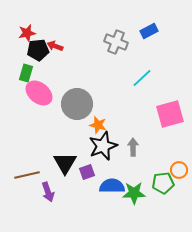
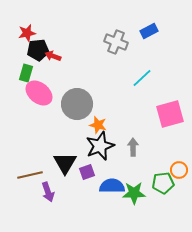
red arrow: moved 2 px left, 10 px down
black star: moved 3 px left
brown line: moved 3 px right
